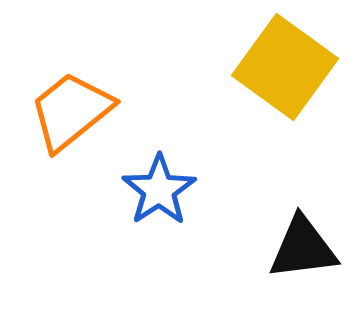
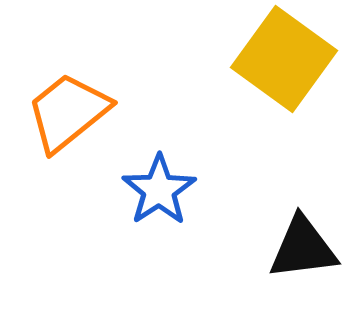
yellow square: moved 1 px left, 8 px up
orange trapezoid: moved 3 px left, 1 px down
